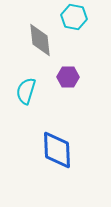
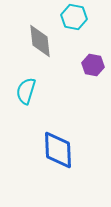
gray diamond: moved 1 px down
purple hexagon: moved 25 px right, 12 px up; rotated 10 degrees clockwise
blue diamond: moved 1 px right
